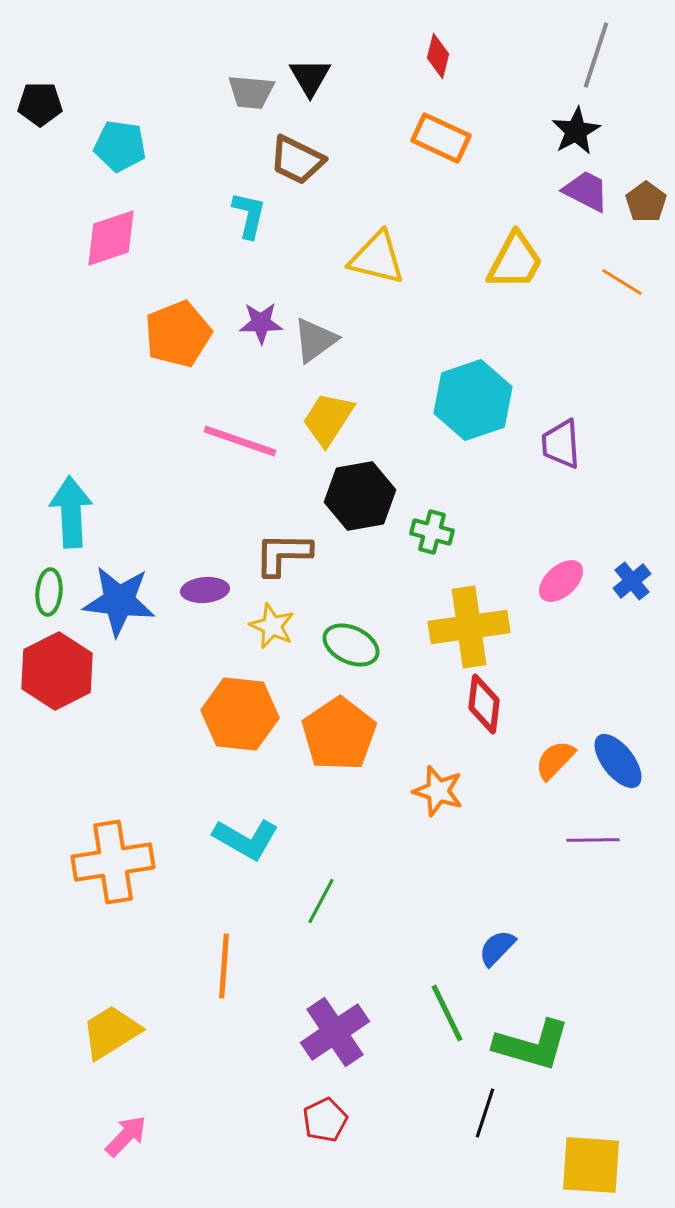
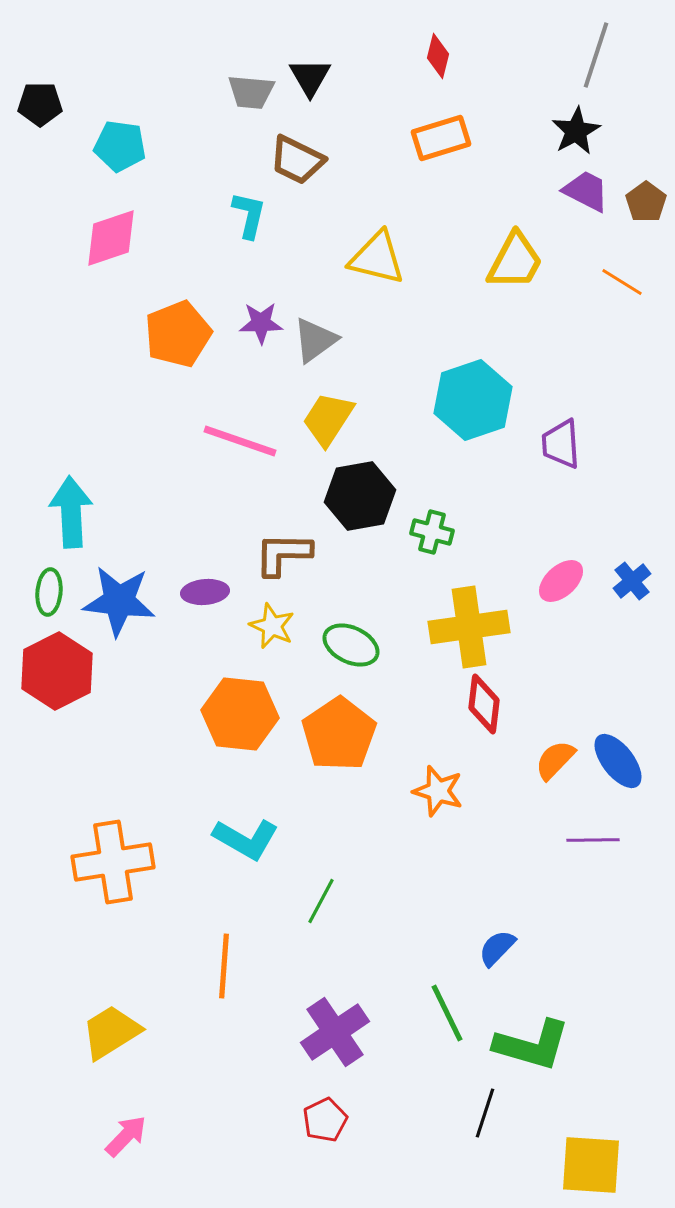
orange rectangle at (441, 138): rotated 42 degrees counterclockwise
purple ellipse at (205, 590): moved 2 px down
